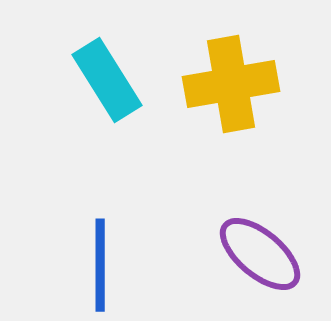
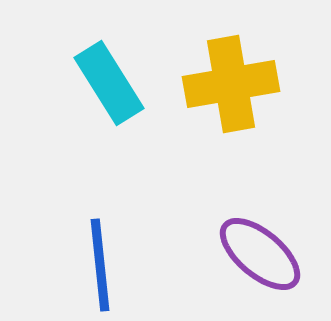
cyan rectangle: moved 2 px right, 3 px down
blue line: rotated 6 degrees counterclockwise
